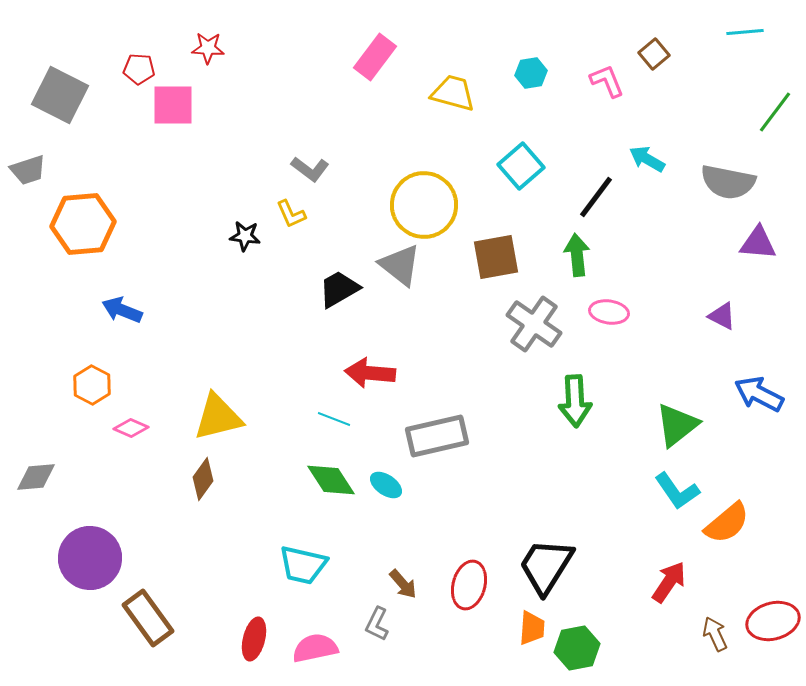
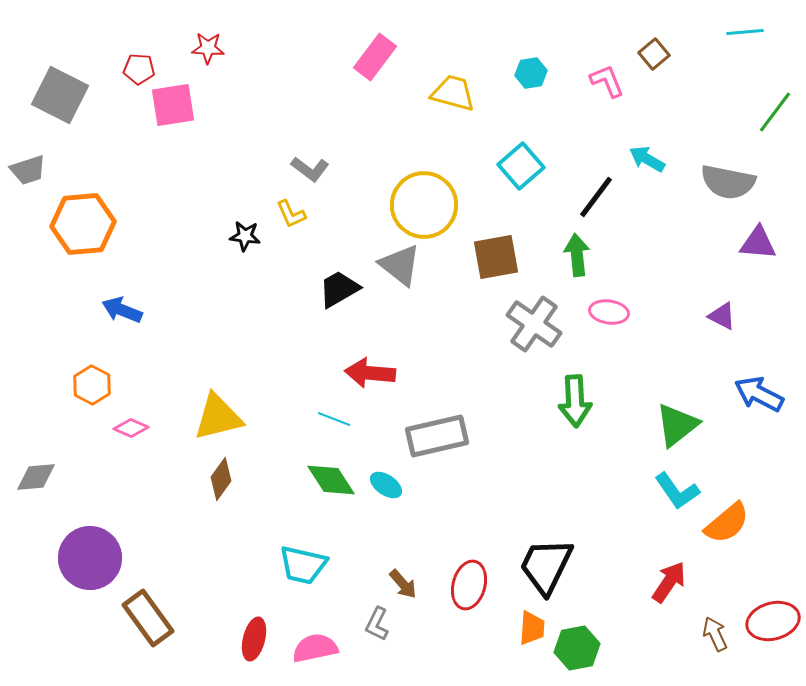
pink square at (173, 105): rotated 9 degrees counterclockwise
brown diamond at (203, 479): moved 18 px right
black trapezoid at (546, 566): rotated 6 degrees counterclockwise
